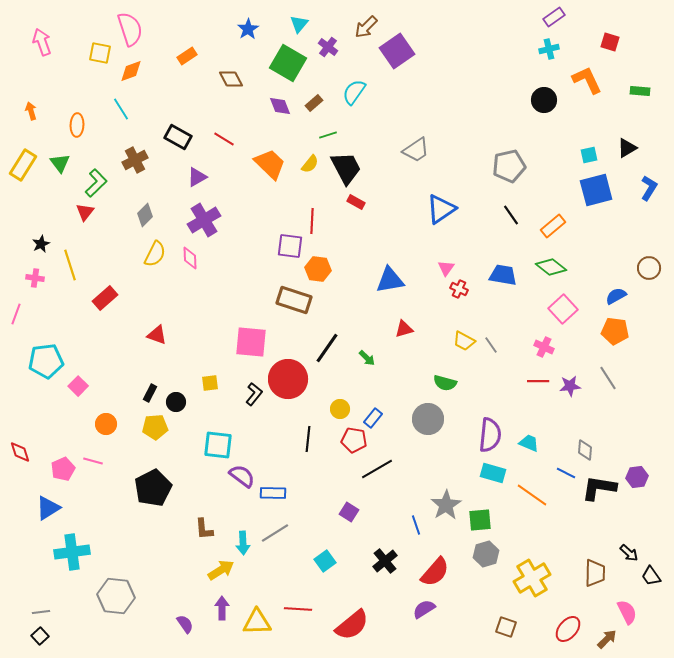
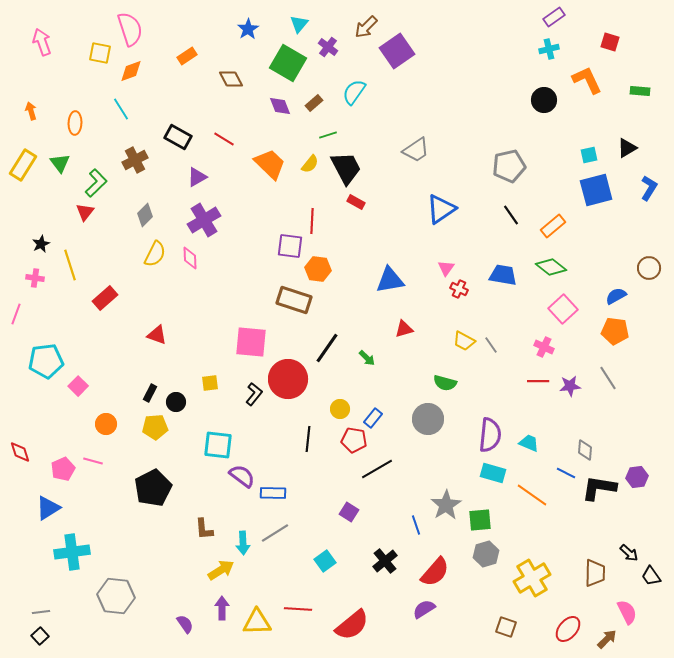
orange ellipse at (77, 125): moved 2 px left, 2 px up
